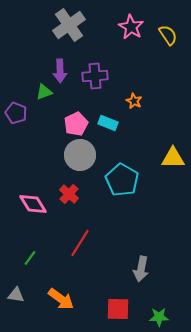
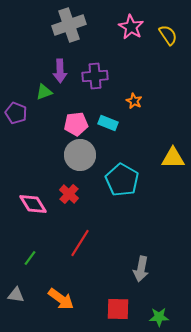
gray cross: rotated 16 degrees clockwise
pink pentagon: rotated 20 degrees clockwise
